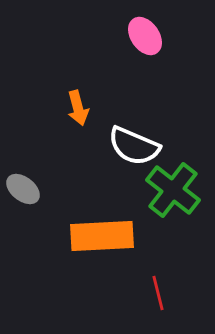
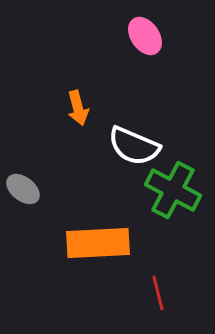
green cross: rotated 10 degrees counterclockwise
orange rectangle: moved 4 px left, 7 px down
